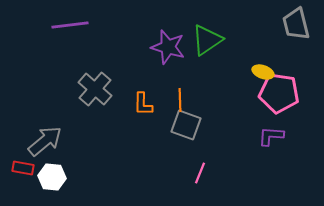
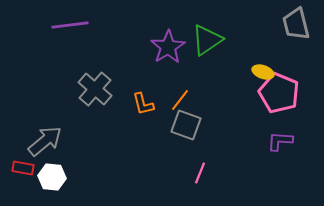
purple star: rotated 24 degrees clockwise
pink pentagon: rotated 15 degrees clockwise
orange line: rotated 40 degrees clockwise
orange L-shape: rotated 15 degrees counterclockwise
purple L-shape: moved 9 px right, 5 px down
